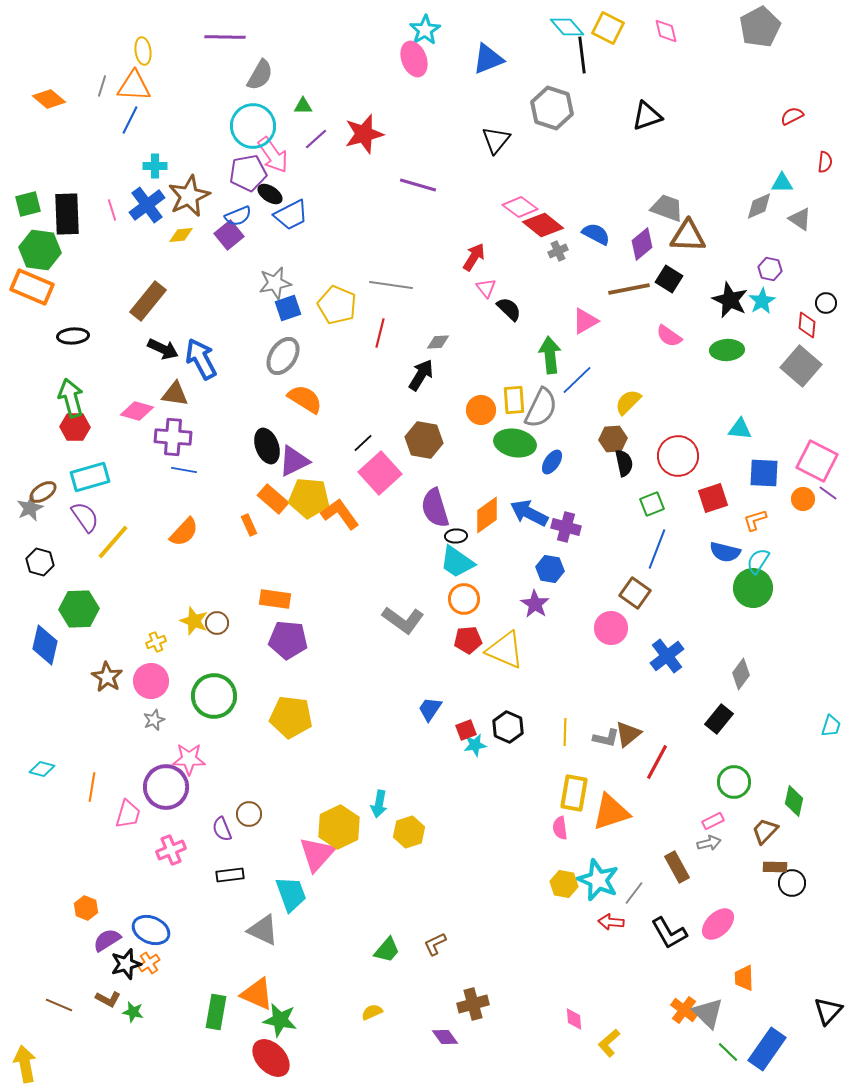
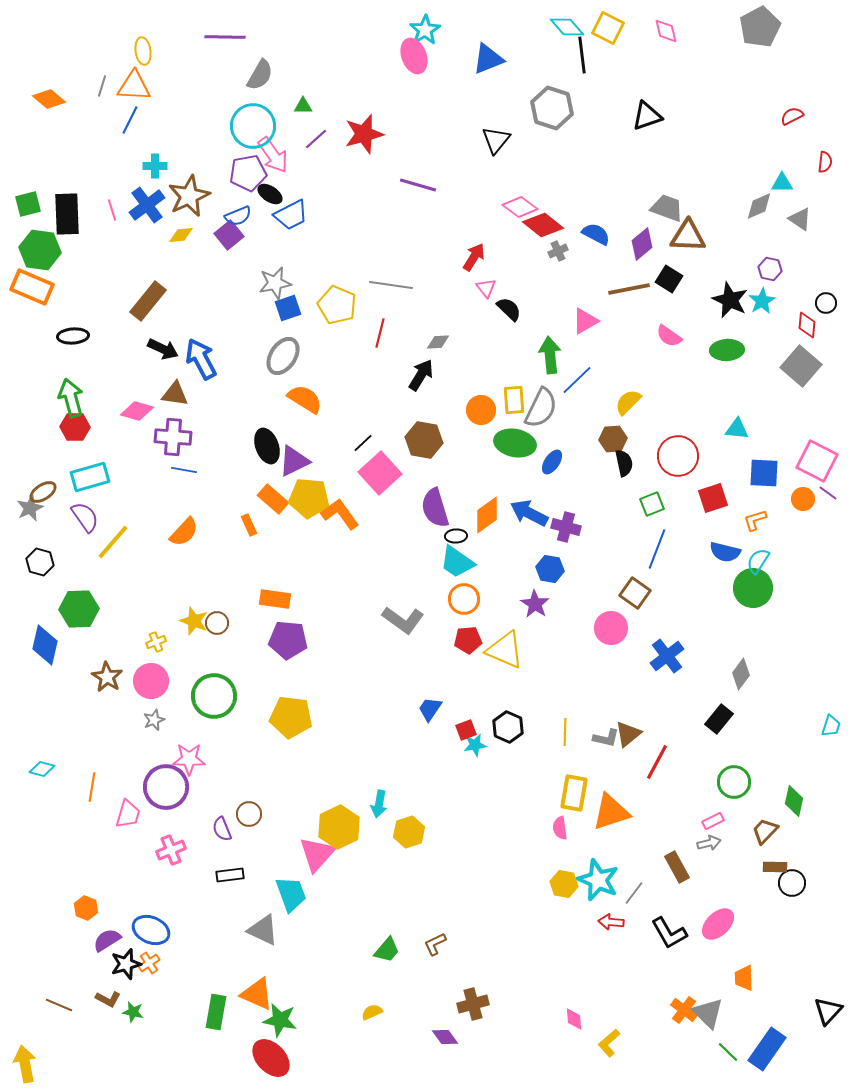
pink ellipse at (414, 59): moved 3 px up
cyan triangle at (740, 429): moved 3 px left
